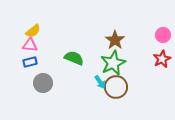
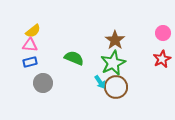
pink circle: moved 2 px up
